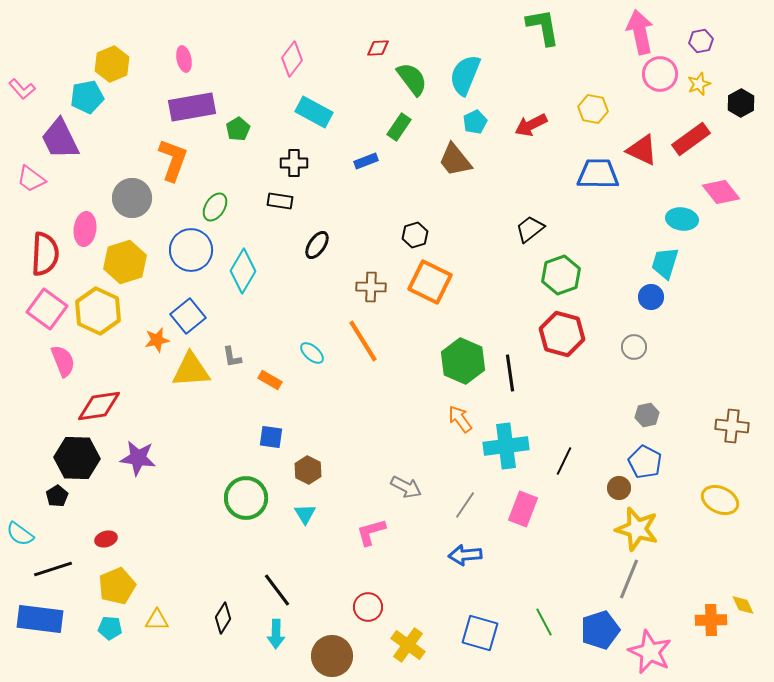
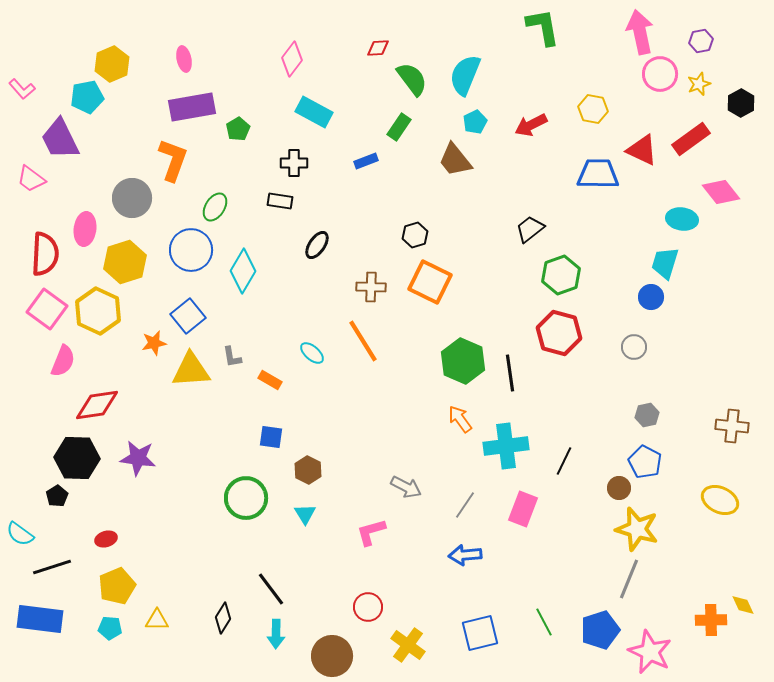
red hexagon at (562, 334): moved 3 px left, 1 px up
orange star at (157, 340): moved 3 px left, 3 px down
pink semicircle at (63, 361): rotated 44 degrees clockwise
red diamond at (99, 406): moved 2 px left, 1 px up
black line at (53, 569): moved 1 px left, 2 px up
black line at (277, 590): moved 6 px left, 1 px up
blue square at (480, 633): rotated 30 degrees counterclockwise
